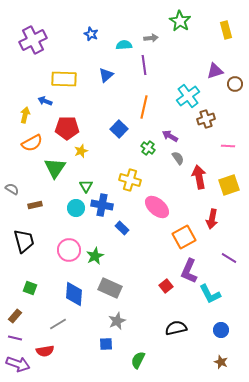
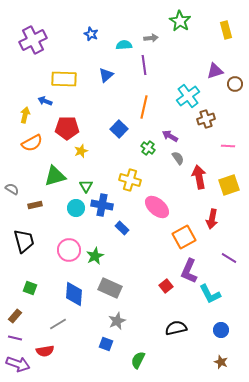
green triangle at (55, 168): moved 8 px down; rotated 40 degrees clockwise
blue square at (106, 344): rotated 24 degrees clockwise
